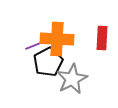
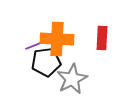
black pentagon: moved 2 px left; rotated 20 degrees clockwise
